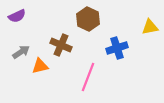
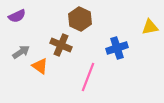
brown hexagon: moved 8 px left
orange triangle: rotated 48 degrees clockwise
